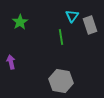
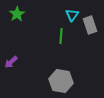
cyan triangle: moved 1 px up
green star: moved 3 px left, 8 px up
green line: moved 1 px up; rotated 14 degrees clockwise
purple arrow: rotated 120 degrees counterclockwise
